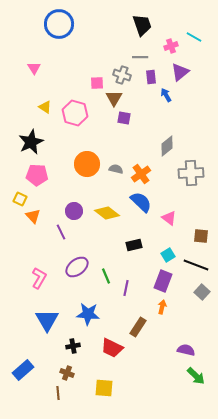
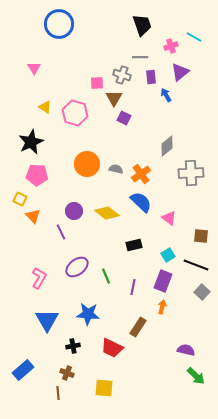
purple square at (124, 118): rotated 16 degrees clockwise
purple line at (126, 288): moved 7 px right, 1 px up
